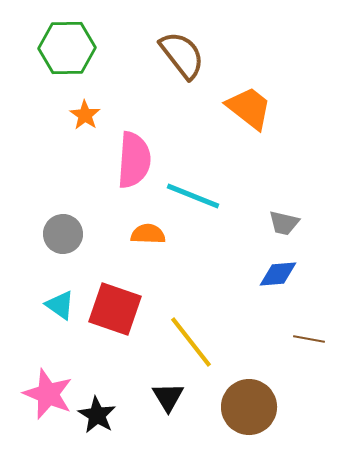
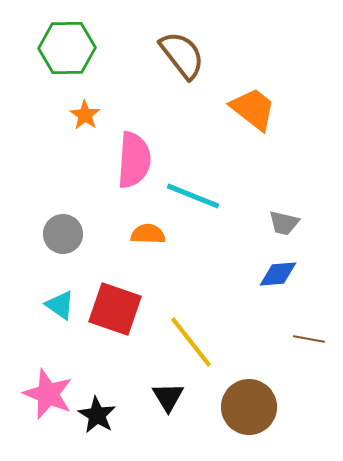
orange trapezoid: moved 4 px right, 1 px down
